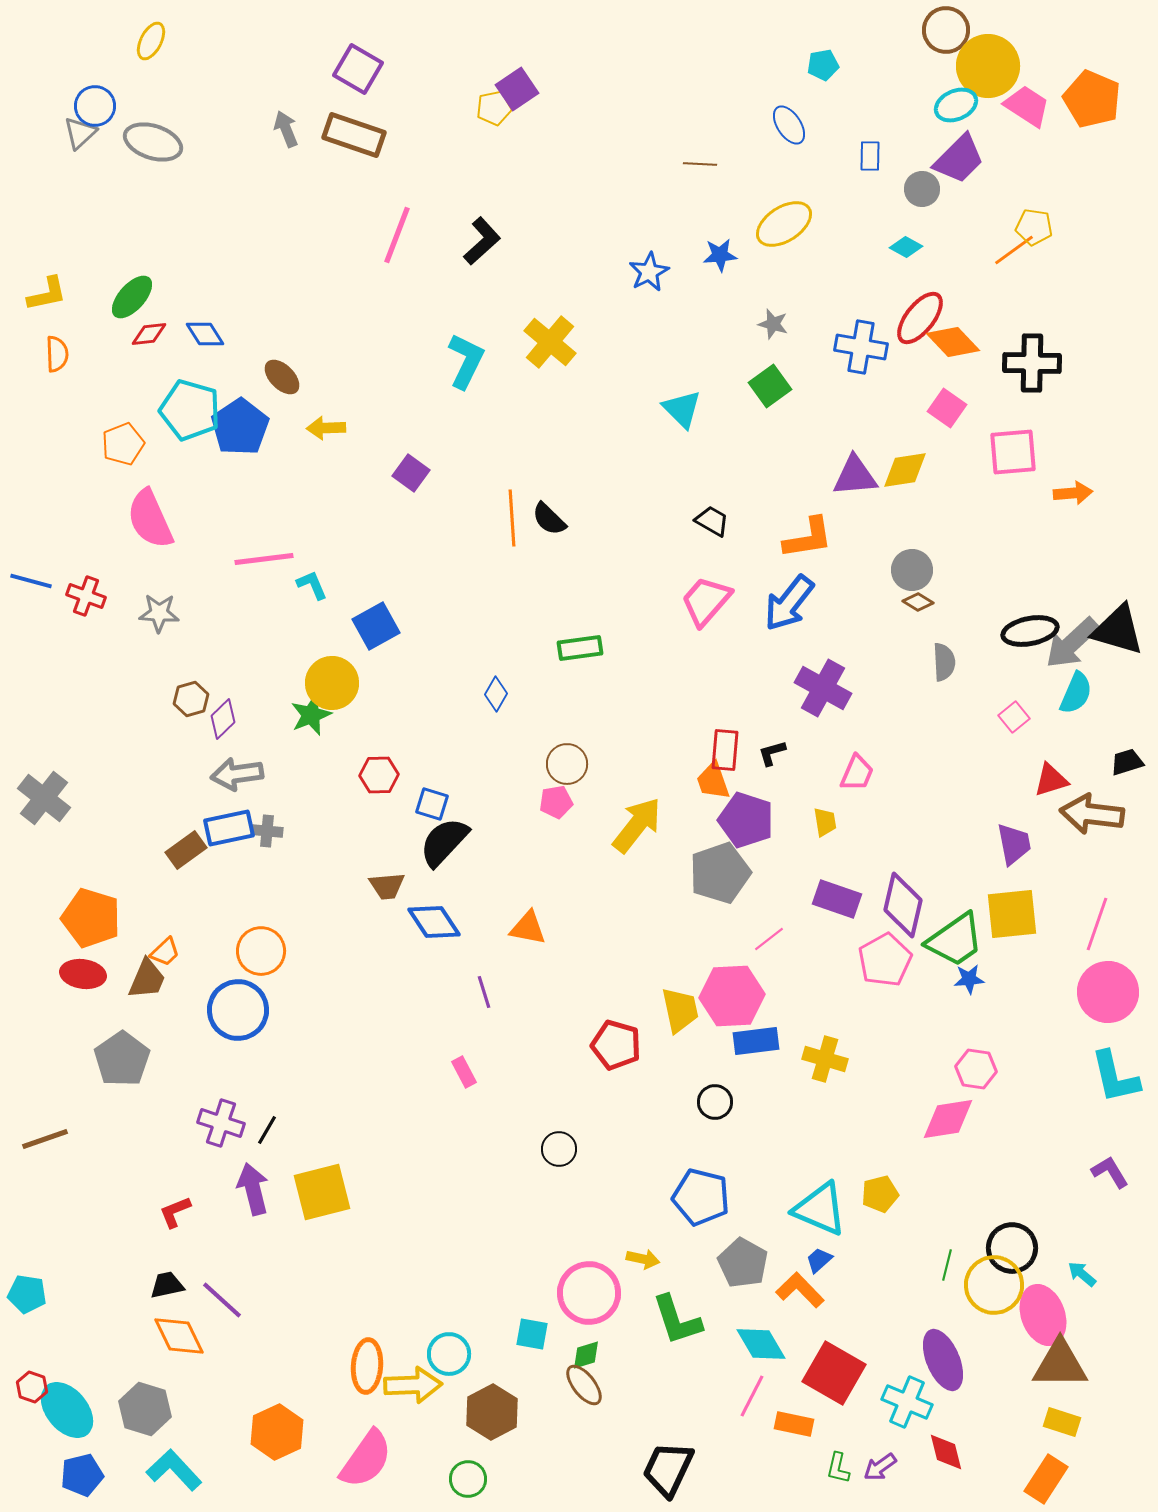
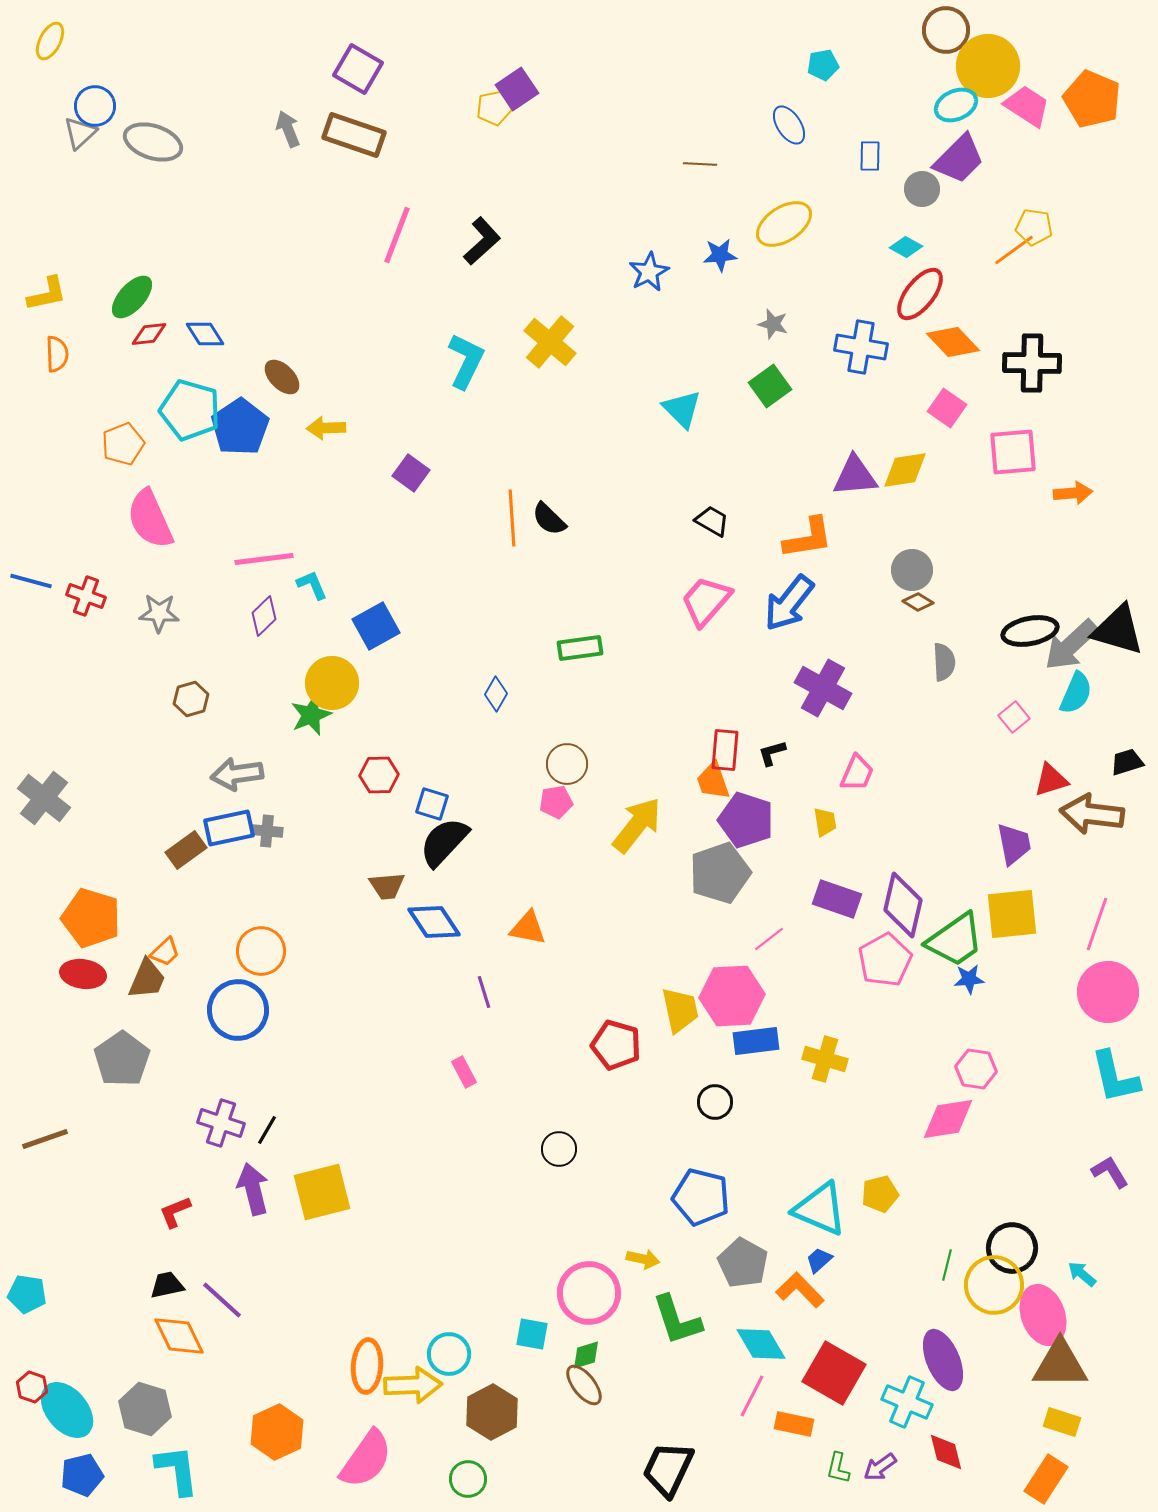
yellow ellipse at (151, 41): moved 101 px left
gray arrow at (286, 129): moved 2 px right
red ellipse at (920, 318): moved 24 px up
gray arrow at (1072, 643): moved 1 px left, 2 px down
purple diamond at (223, 719): moved 41 px right, 103 px up
cyan L-shape at (174, 1470): moved 3 px right; rotated 36 degrees clockwise
